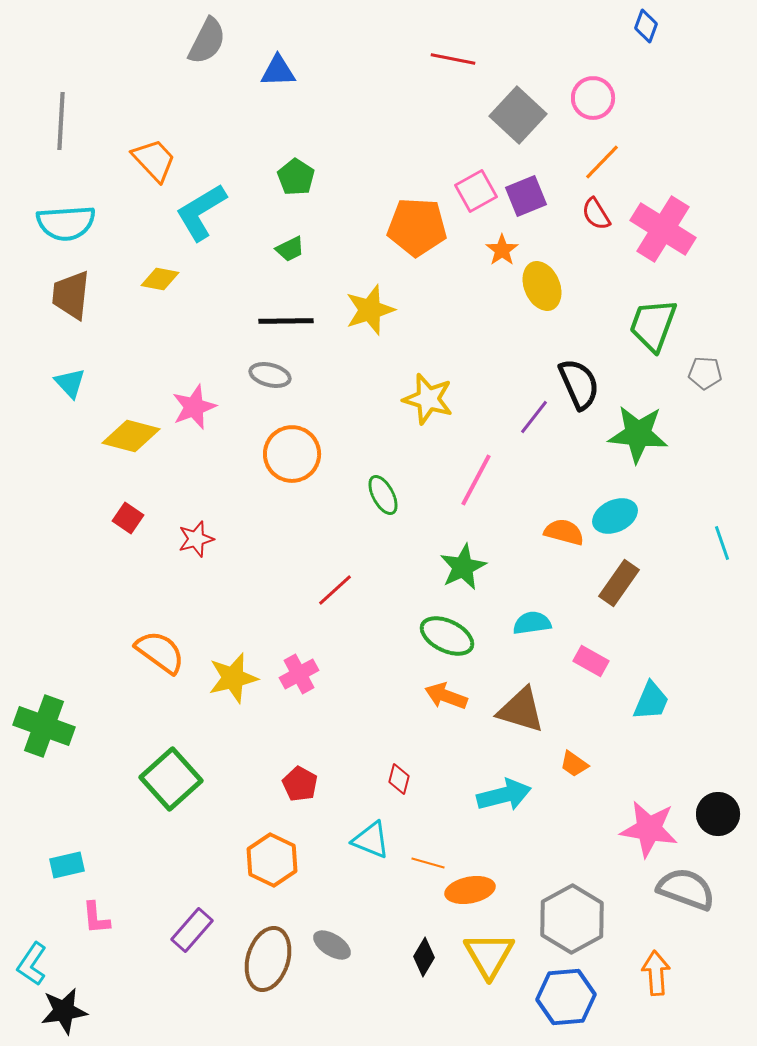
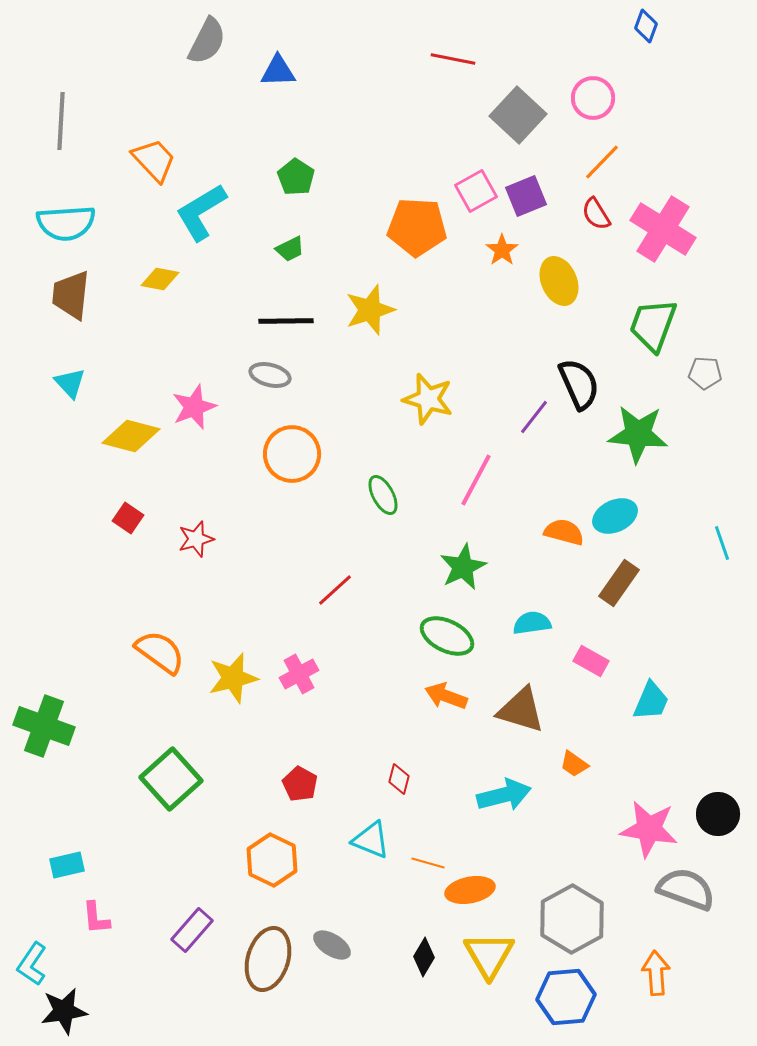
yellow ellipse at (542, 286): moved 17 px right, 5 px up
